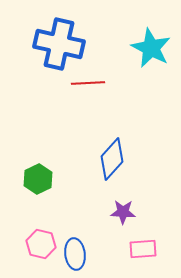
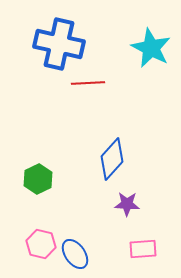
purple star: moved 4 px right, 8 px up
blue ellipse: rotated 28 degrees counterclockwise
